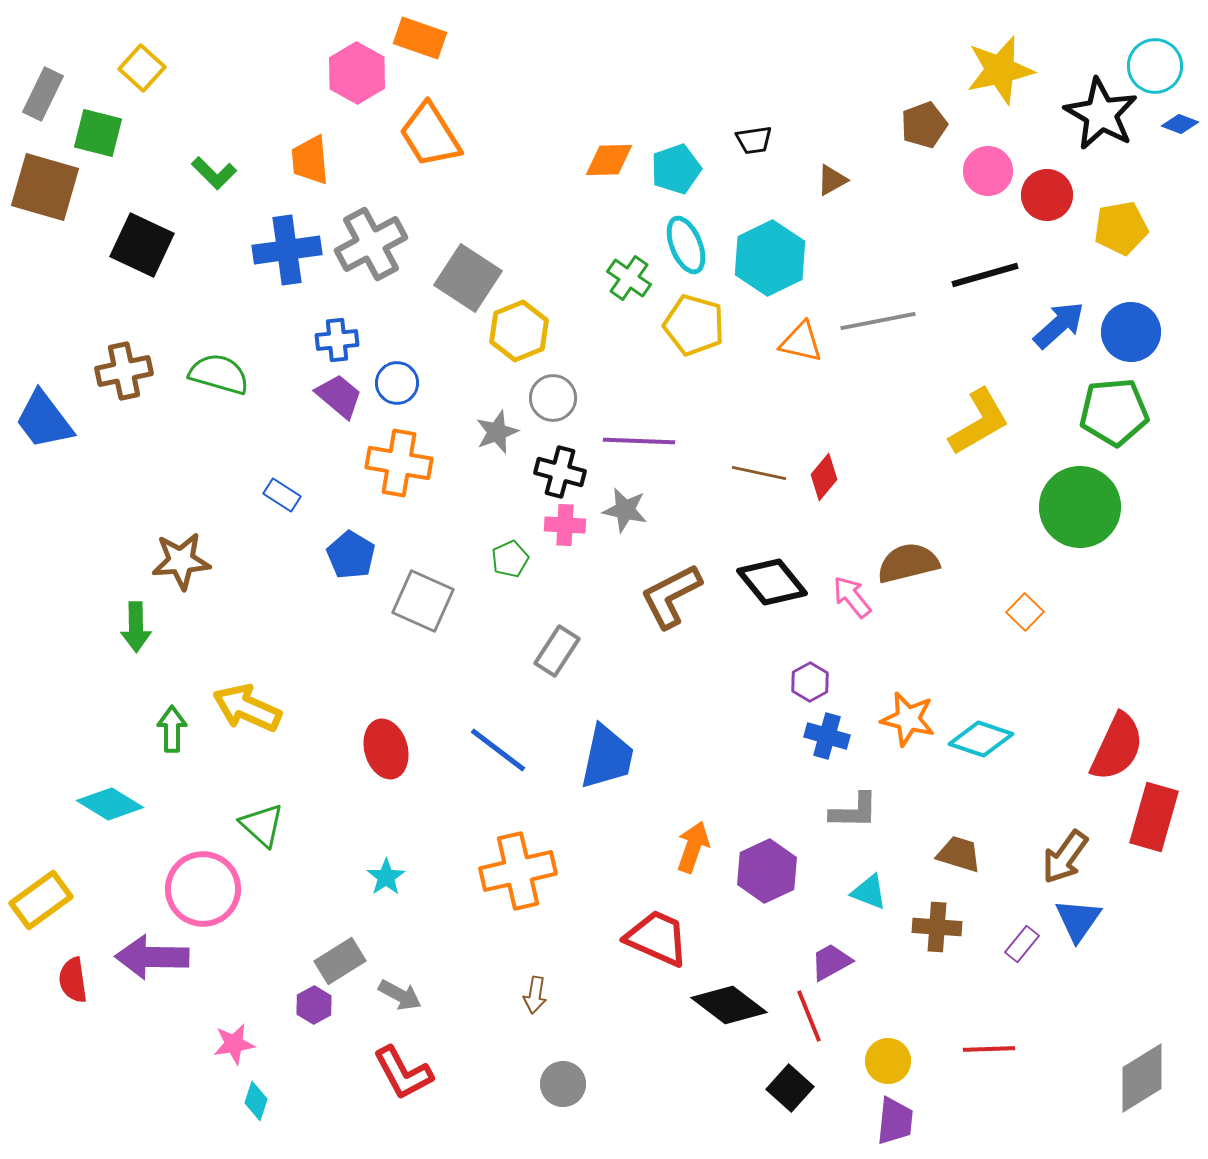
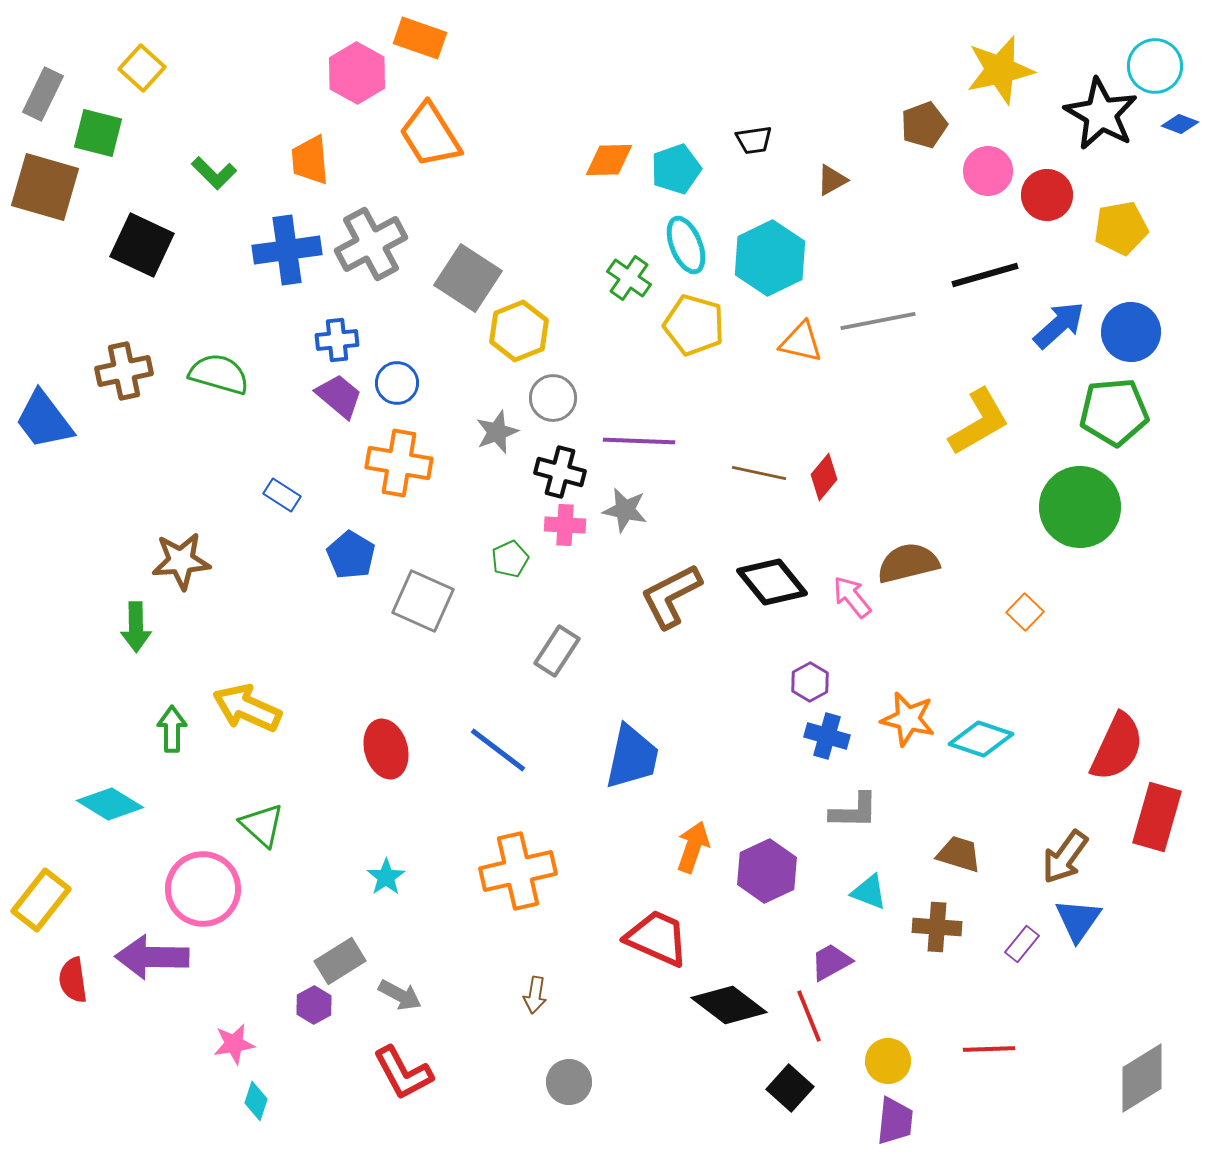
blue trapezoid at (607, 757): moved 25 px right
red rectangle at (1154, 817): moved 3 px right
yellow rectangle at (41, 900): rotated 16 degrees counterclockwise
gray circle at (563, 1084): moved 6 px right, 2 px up
